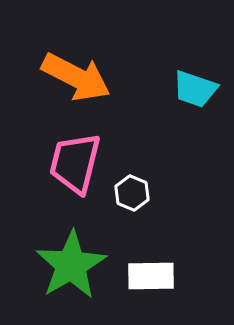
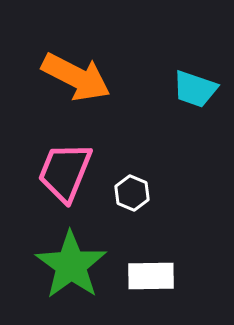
pink trapezoid: moved 10 px left, 9 px down; rotated 8 degrees clockwise
green star: rotated 6 degrees counterclockwise
